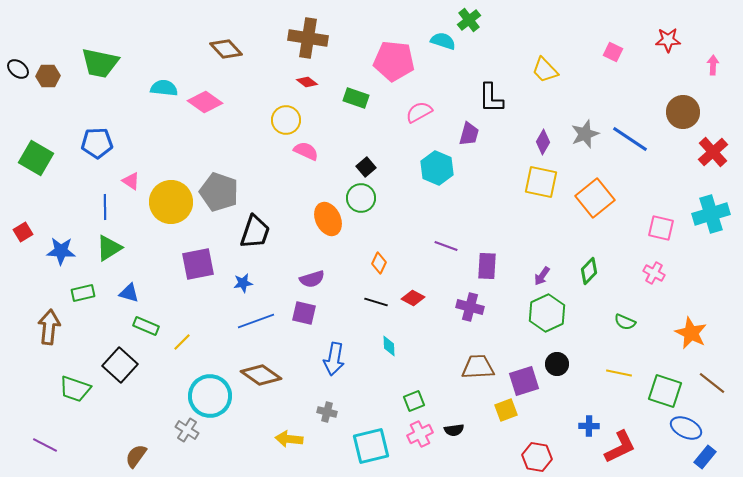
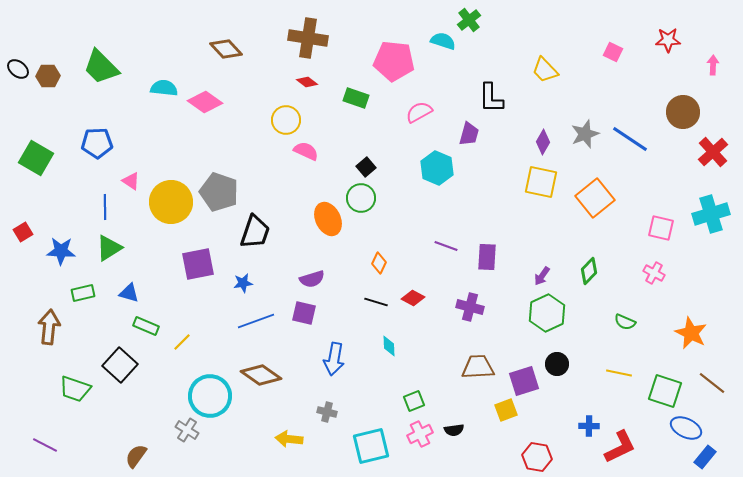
green trapezoid at (100, 63): moved 1 px right, 4 px down; rotated 33 degrees clockwise
purple rectangle at (487, 266): moved 9 px up
